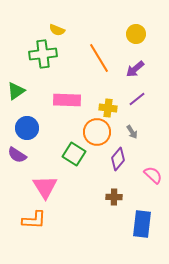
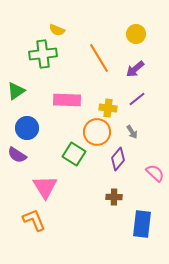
pink semicircle: moved 2 px right, 2 px up
orange L-shape: rotated 115 degrees counterclockwise
